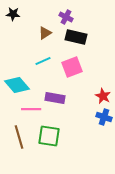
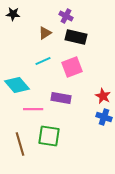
purple cross: moved 1 px up
purple rectangle: moved 6 px right
pink line: moved 2 px right
brown line: moved 1 px right, 7 px down
